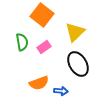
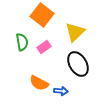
orange semicircle: rotated 48 degrees clockwise
